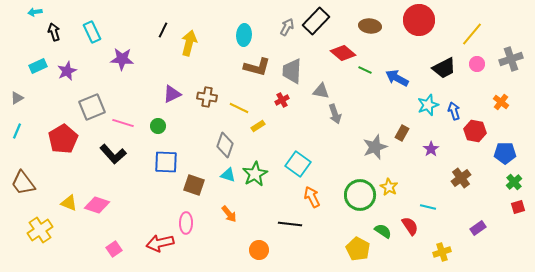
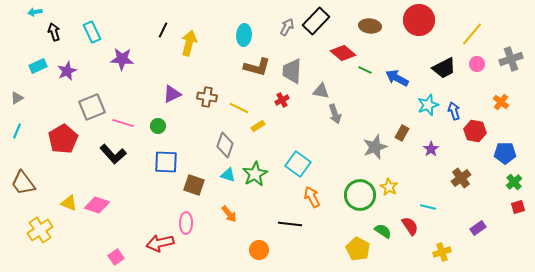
pink square at (114, 249): moved 2 px right, 8 px down
